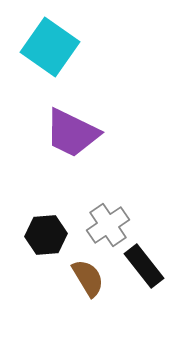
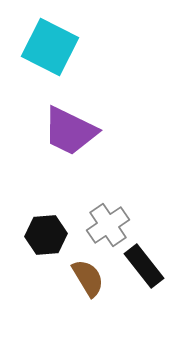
cyan square: rotated 8 degrees counterclockwise
purple trapezoid: moved 2 px left, 2 px up
